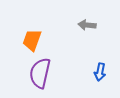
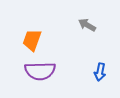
gray arrow: rotated 24 degrees clockwise
purple semicircle: moved 2 px up; rotated 104 degrees counterclockwise
